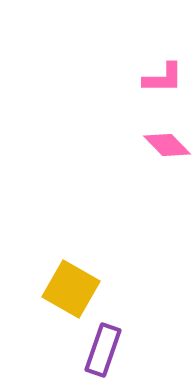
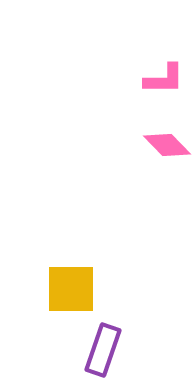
pink L-shape: moved 1 px right, 1 px down
yellow square: rotated 30 degrees counterclockwise
